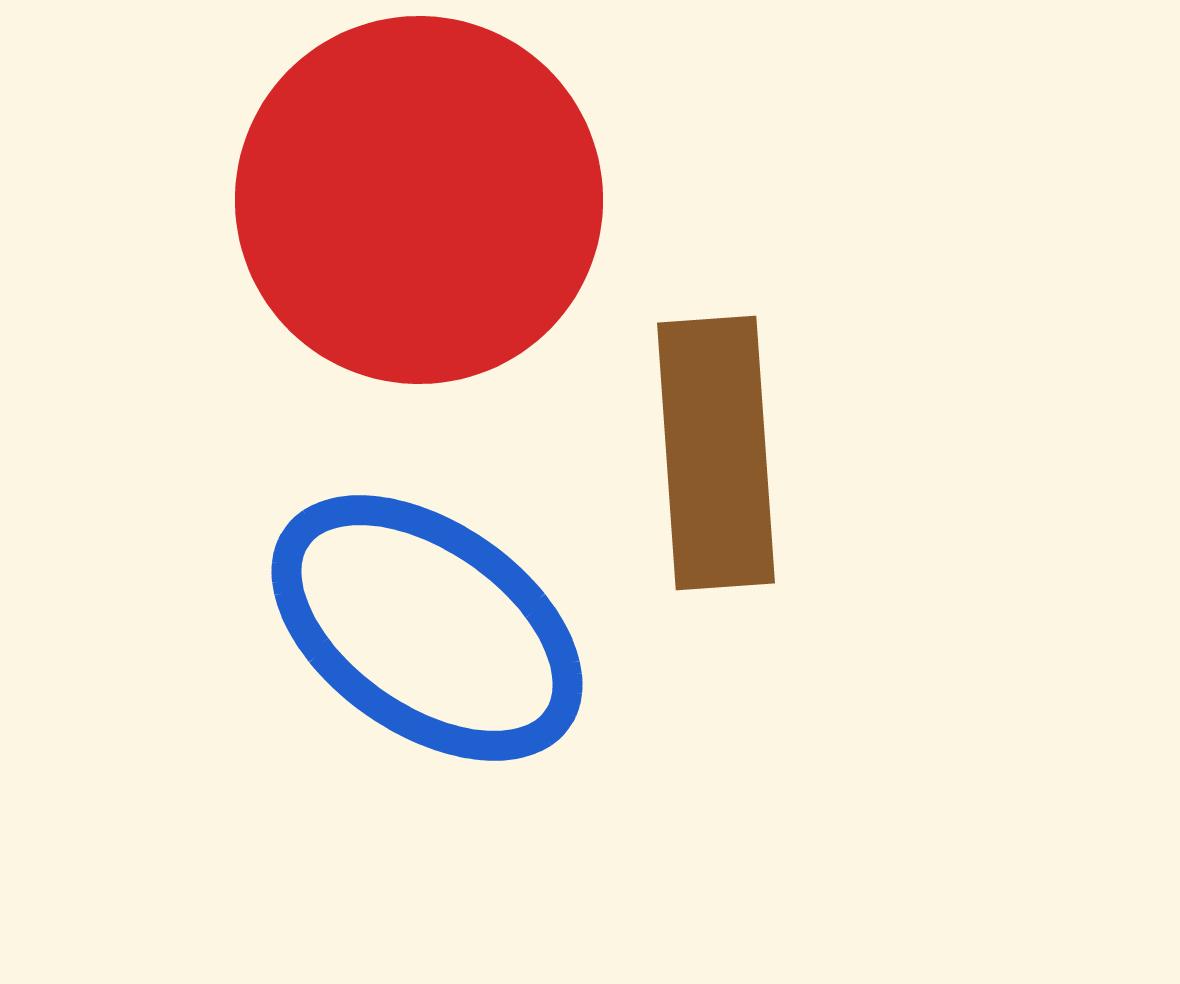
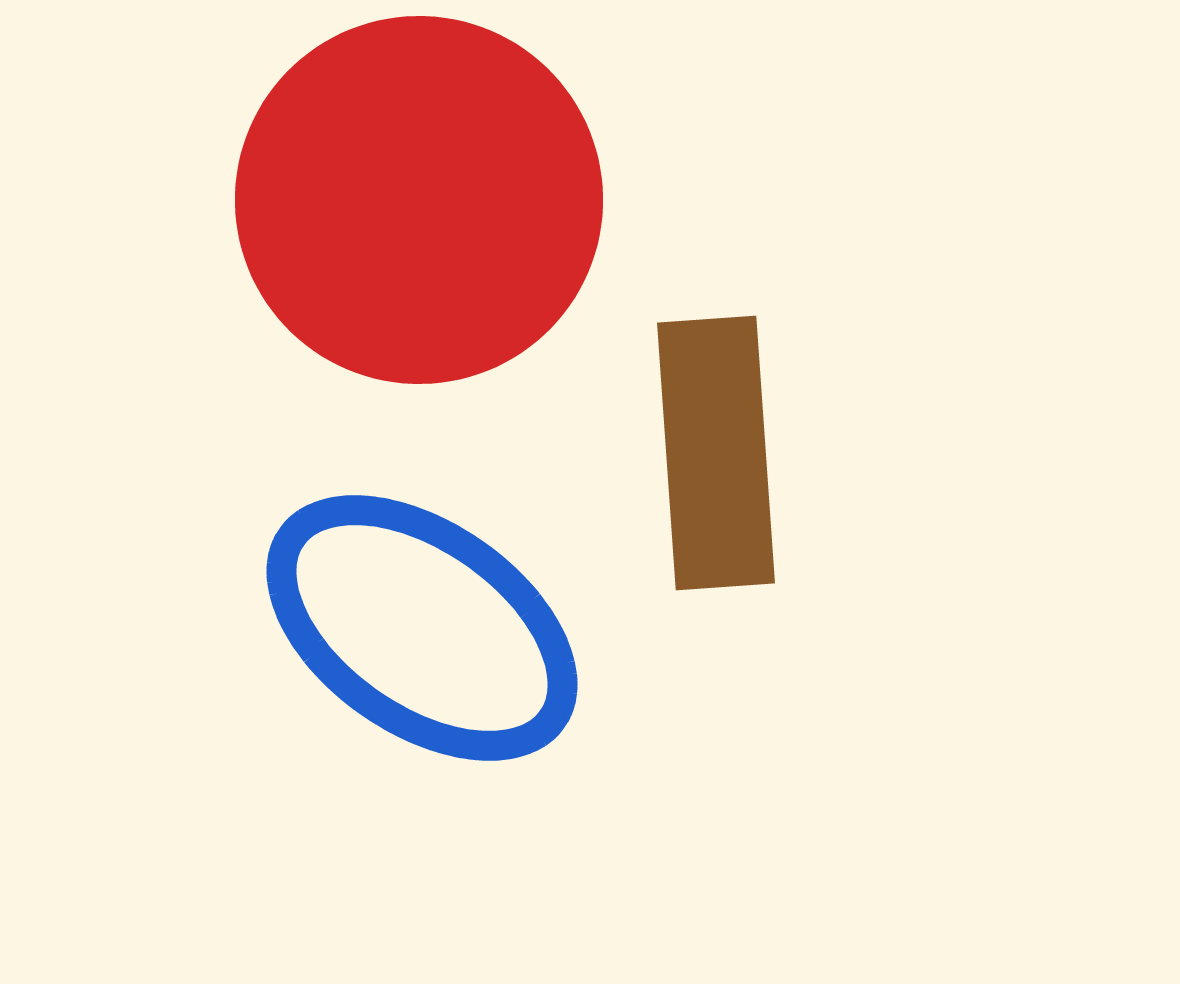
blue ellipse: moved 5 px left
